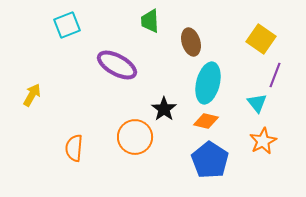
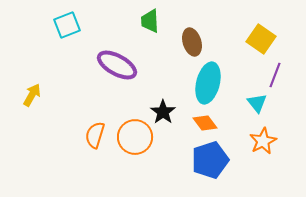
brown ellipse: moved 1 px right
black star: moved 1 px left, 3 px down
orange diamond: moved 1 px left, 2 px down; rotated 40 degrees clockwise
orange semicircle: moved 21 px right, 13 px up; rotated 12 degrees clockwise
blue pentagon: rotated 21 degrees clockwise
